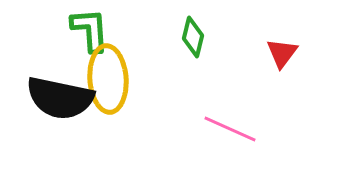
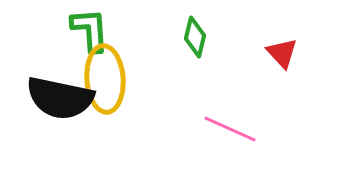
green diamond: moved 2 px right
red triangle: rotated 20 degrees counterclockwise
yellow ellipse: moved 3 px left
